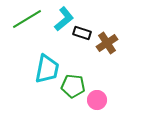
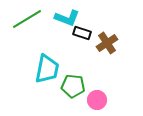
cyan L-shape: moved 3 px right, 1 px up; rotated 60 degrees clockwise
